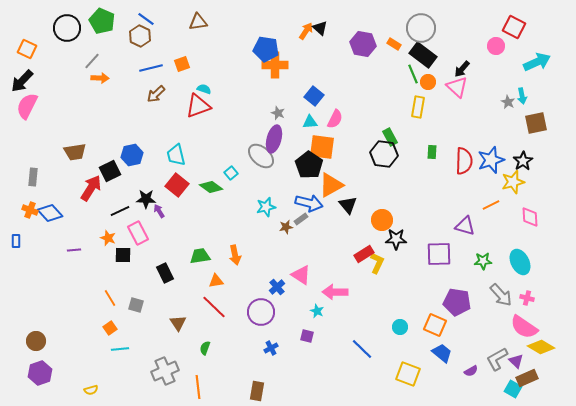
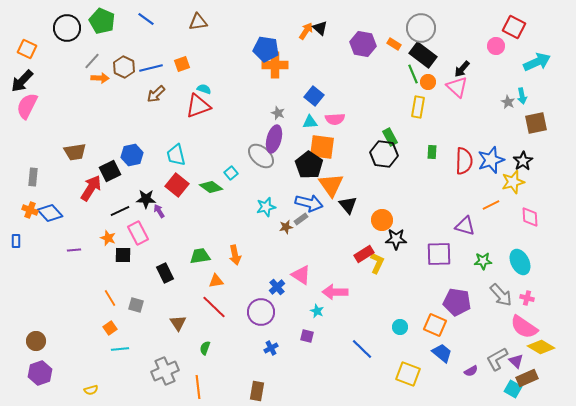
brown hexagon at (140, 36): moved 16 px left, 31 px down
pink semicircle at (335, 119): rotated 60 degrees clockwise
orange triangle at (331, 185): rotated 36 degrees counterclockwise
